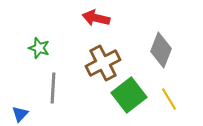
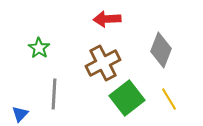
red arrow: moved 11 px right, 1 px down; rotated 16 degrees counterclockwise
green star: rotated 15 degrees clockwise
gray line: moved 1 px right, 6 px down
green square: moved 2 px left, 3 px down
